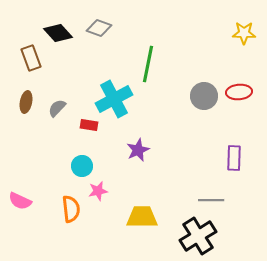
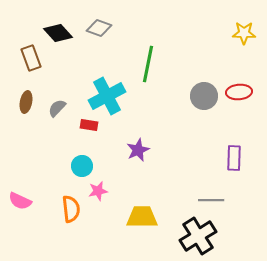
cyan cross: moved 7 px left, 3 px up
